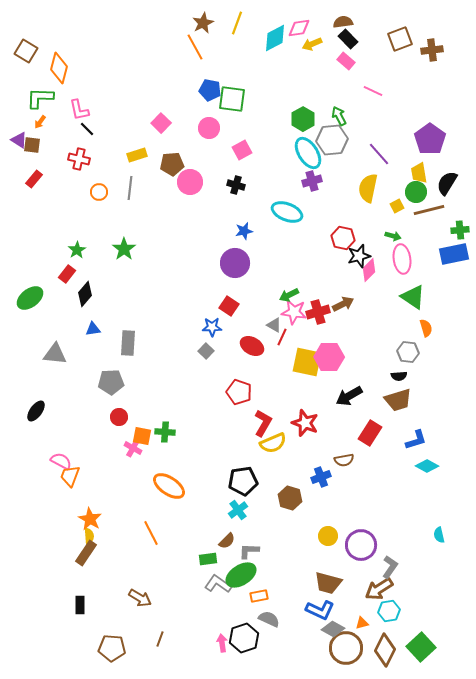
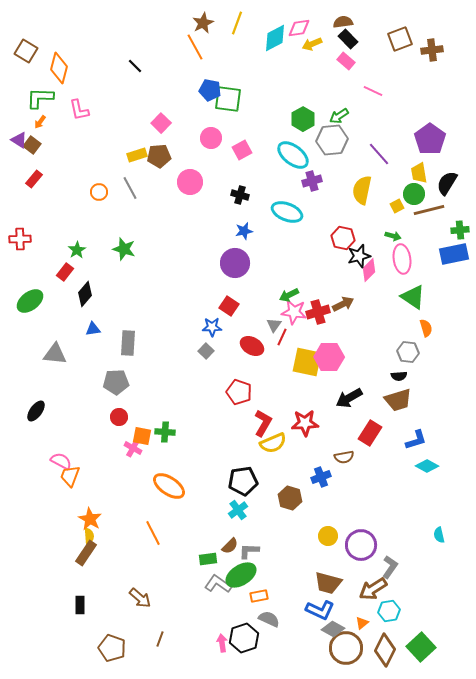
green square at (232, 99): moved 4 px left
green arrow at (339, 116): rotated 96 degrees counterclockwise
pink circle at (209, 128): moved 2 px right, 10 px down
black line at (87, 129): moved 48 px right, 63 px up
brown square at (32, 145): rotated 30 degrees clockwise
cyan ellipse at (308, 153): moved 15 px left, 2 px down; rotated 20 degrees counterclockwise
red cross at (79, 159): moved 59 px left, 80 px down; rotated 15 degrees counterclockwise
brown pentagon at (172, 164): moved 13 px left, 8 px up
black cross at (236, 185): moved 4 px right, 10 px down
gray line at (130, 188): rotated 35 degrees counterclockwise
yellow semicircle at (368, 188): moved 6 px left, 2 px down
green circle at (416, 192): moved 2 px left, 2 px down
green star at (124, 249): rotated 20 degrees counterclockwise
red rectangle at (67, 274): moved 2 px left, 2 px up
green ellipse at (30, 298): moved 3 px down
gray triangle at (274, 325): rotated 35 degrees clockwise
gray pentagon at (111, 382): moved 5 px right
black arrow at (349, 396): moved 2 px down
red star at (305, 423): rotated 24 degrees counterclockwise
brown semicircle at (344, 460): moved 3 px up
orange line at (151, 533): moved 2 px right
brown semicircle at (227, 541): moved 3 px right, 5 px down
brown arrow at (379, 589): moved 6 px left
brown arrow at (140, 598): rotated 10 degrees clockwise
orange triangle at (362, 623): rotated 24 degrees counterclockwise
brown pentagon at (112, 648): rotated 16 degrees clockwise
